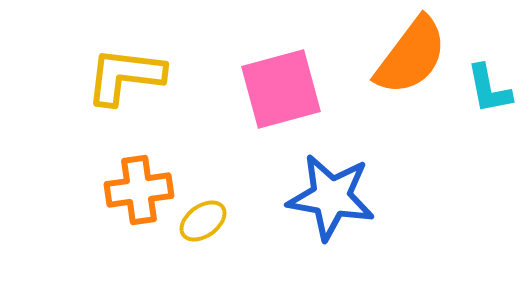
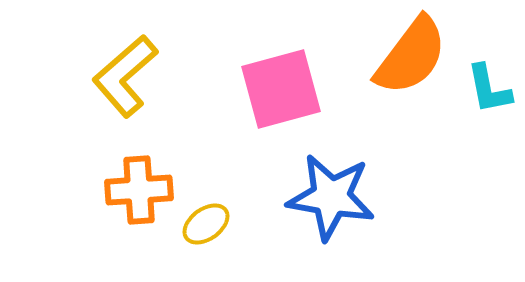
yellow L-shape: rotated 48 degrees counterclockwise
orange cross: rotated 4 degrees clockwise
yellow ellipse: moved 3 px right, 3 px down
